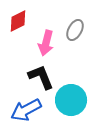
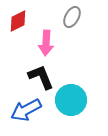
gray ellipse: moved 3 px left, 13 px up
pink arrow: rotated 10 degrees counterclockwise
